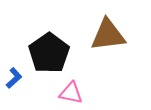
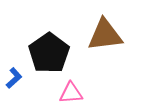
brown triangle: moved 3 px left
pink triangle: rotated 15 degrees counterclockwise
